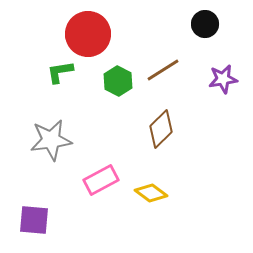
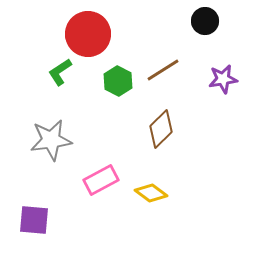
black circle: moved 3 px up
green L-shape: rotated 24 degrees counterclockwise
